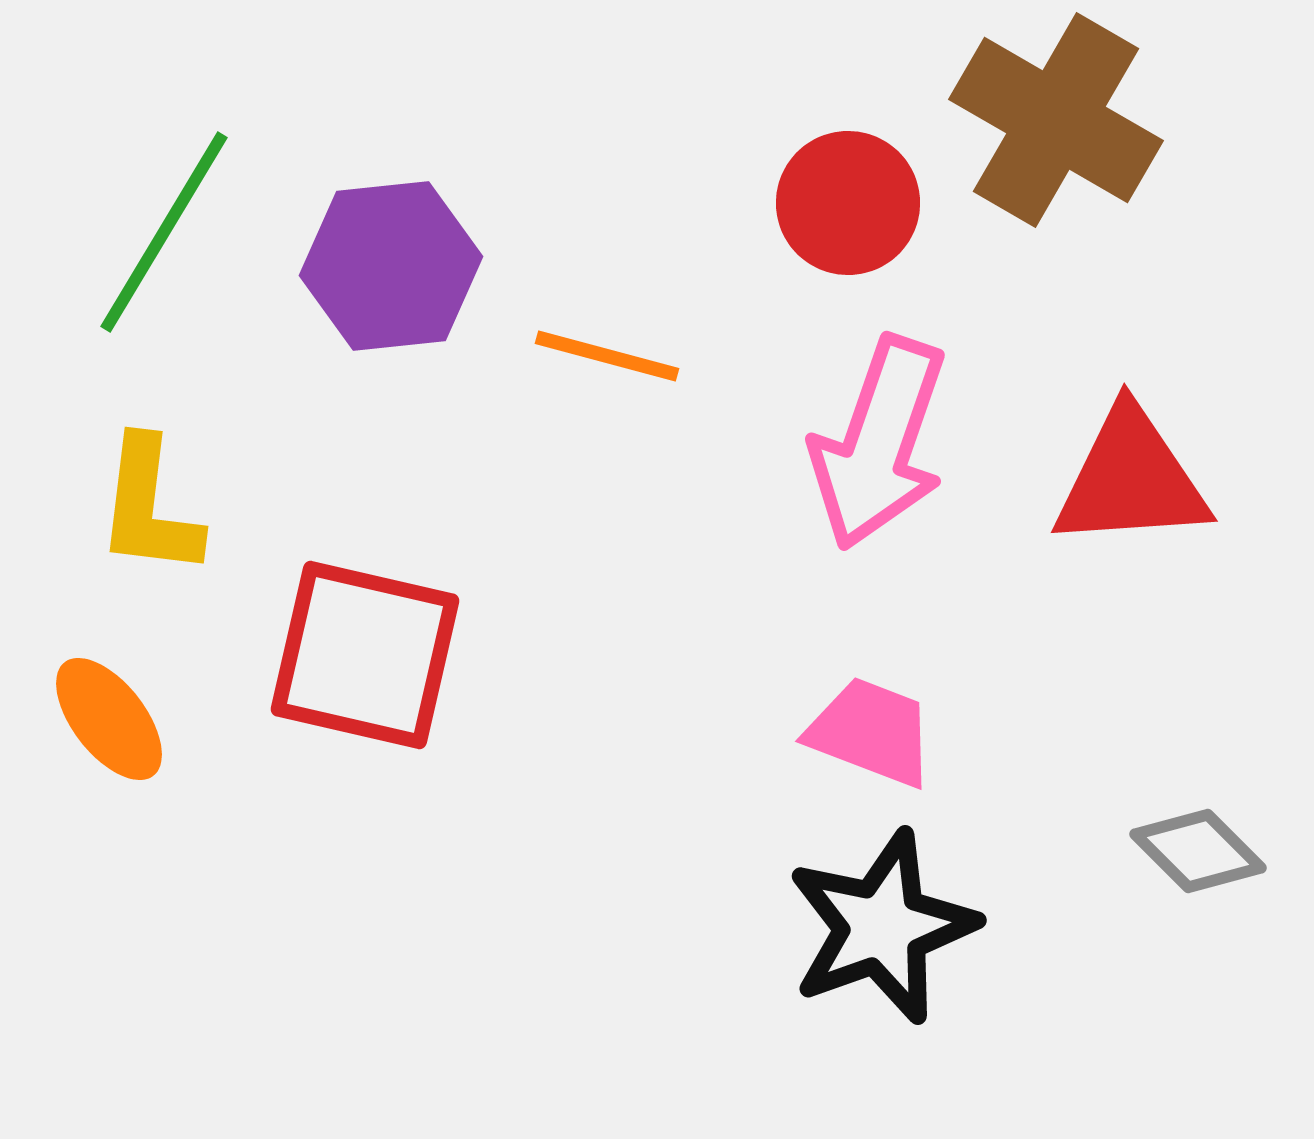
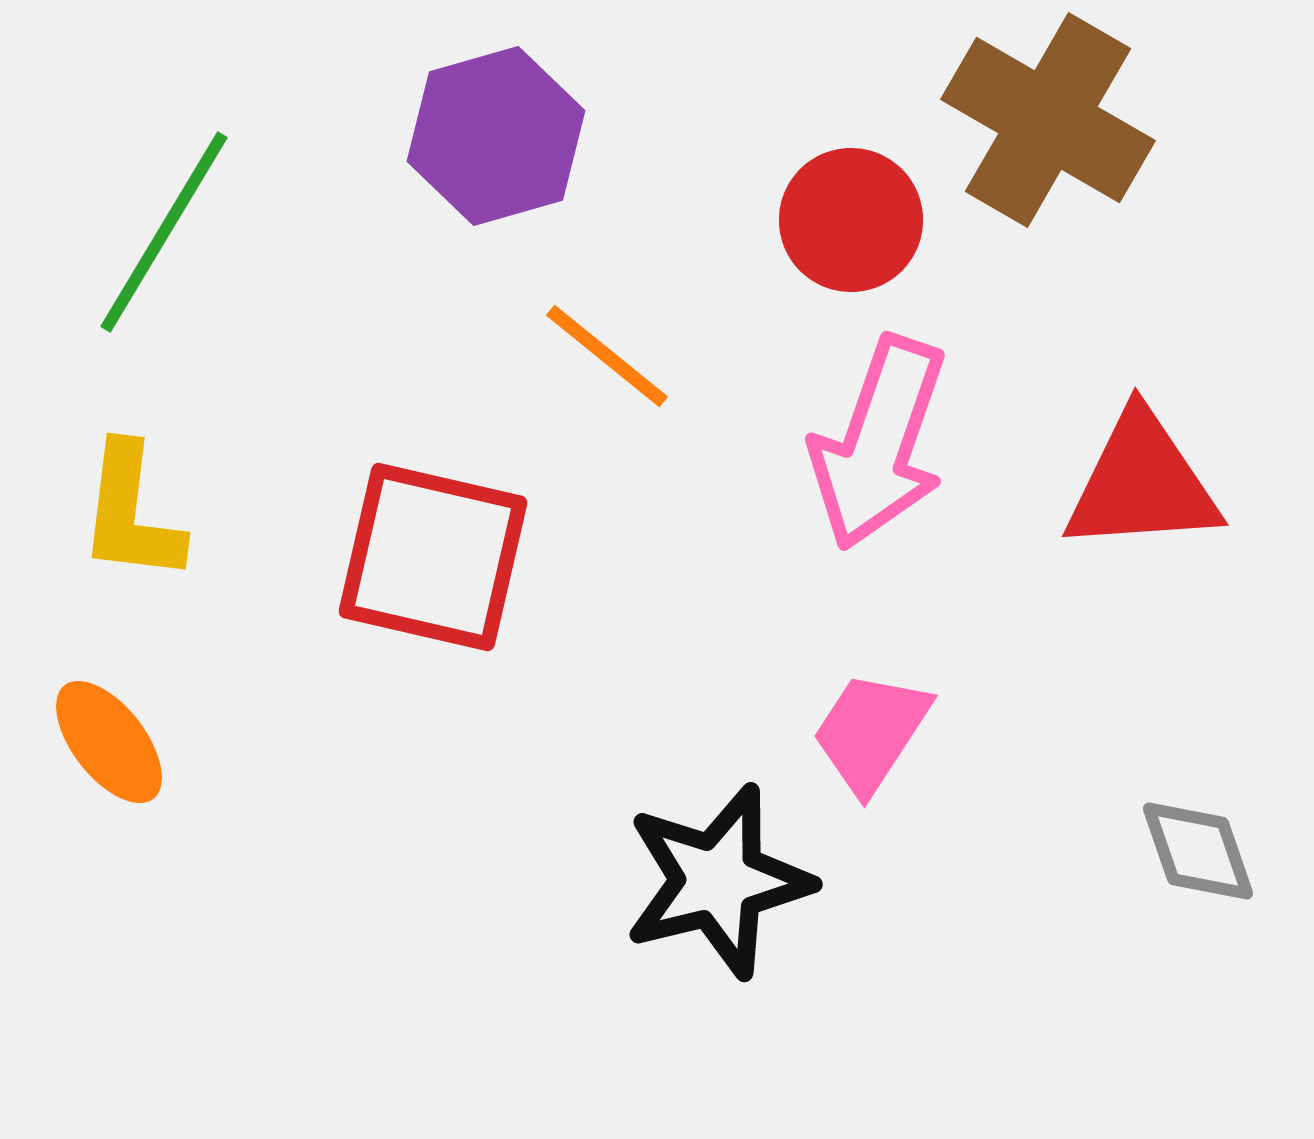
brown cross: moved 8 px left
red circle: moved 3 px right, 17 px down
purple hexagon: moved 105 px right, 130 px up; rotated 10 degrees counterclockwise
orange line: rotated 24 degrees clockwise
red triangle: moved 11 px right, 4 px down
yellow L-shape: moved 18 px left, 6 px down
red square: moved 68 px right, 98 px up
orange ellipse: moved 23 px down
pink trapezoid: rotated 78 degrees counterclockwise
gray diamond: rotated 26 degrees clockwise
black star: moved 164 px left, 46 px up; rotated 6 degrees clockwise
